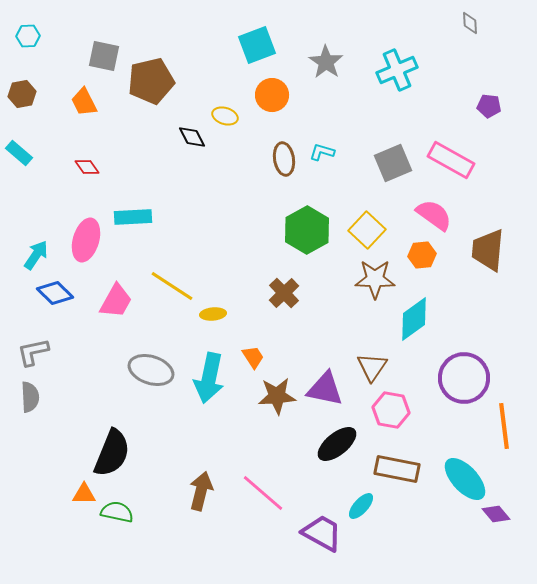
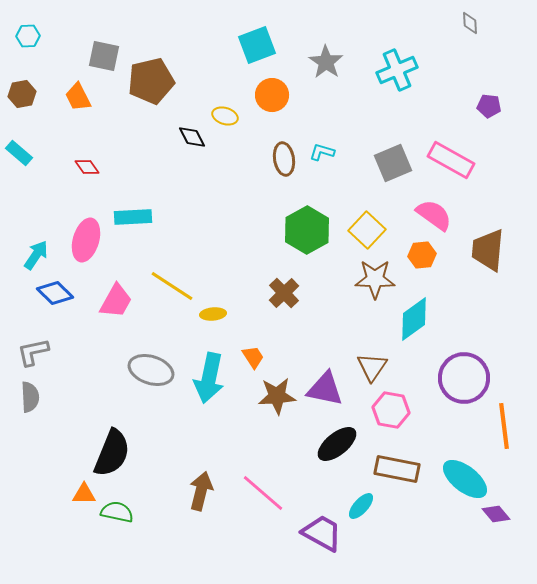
orange trapezoid at (84, 102): moved 6 px left, 5 px up
cyan ellipse at (465, 479): rotated 9 degrees counterclockwise
